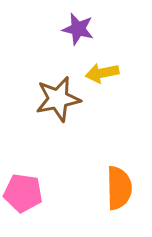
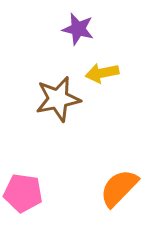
orange semicircle: rotated 135 degrees counterclockwise
